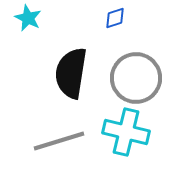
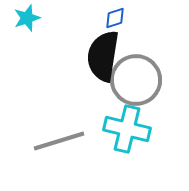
cyan star: moved 1 px left; rotated 28 degrees clockwise
black semicircle: moved 32 px right, 17 px up
gray circle: moved 2 px down
cyan cross: moved 1 px right, 3 px up
